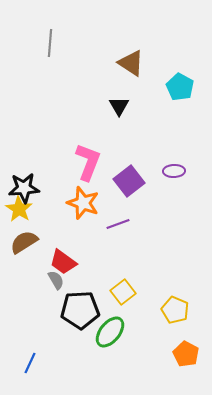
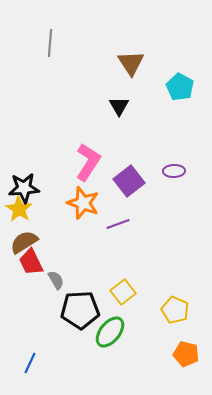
brown triangle: rotated 24 degrees clockwise
pink L-shape: rotated 12 degrees clockwise
red trapezoid: moved 32 px left; rotated 28 degrees clockwise
orange pentagon: rotated 15 degrees counterclockwise
